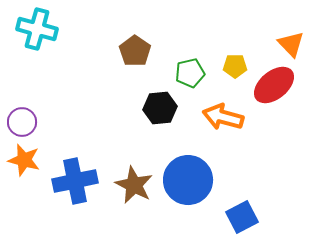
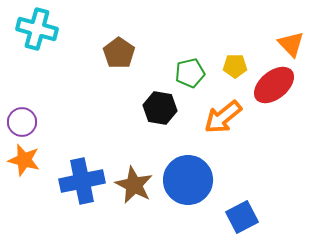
brown pentagon: moved 16 px left, 2 px down
black hexagon: rotated 16 degrees clockwise
orange arrow: rotated 54 degrees counterclockwise
blue cross: moved 7 px right
